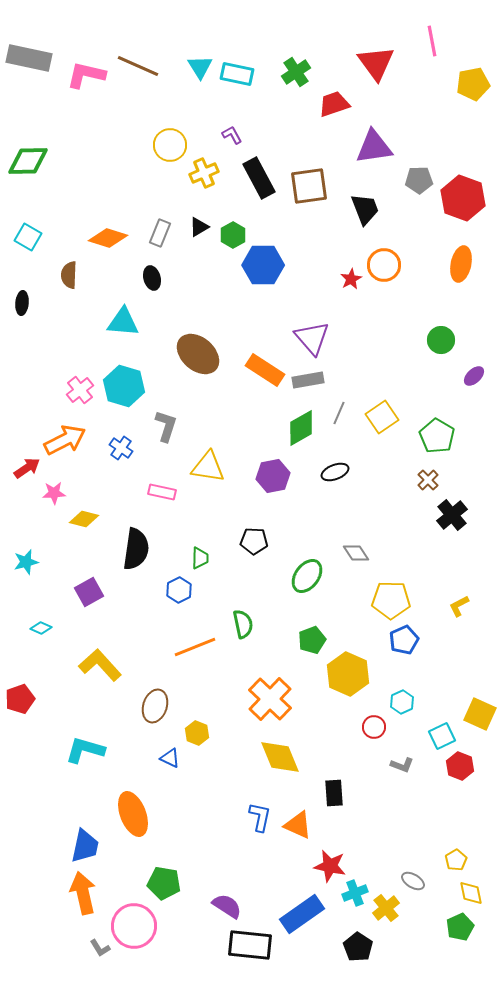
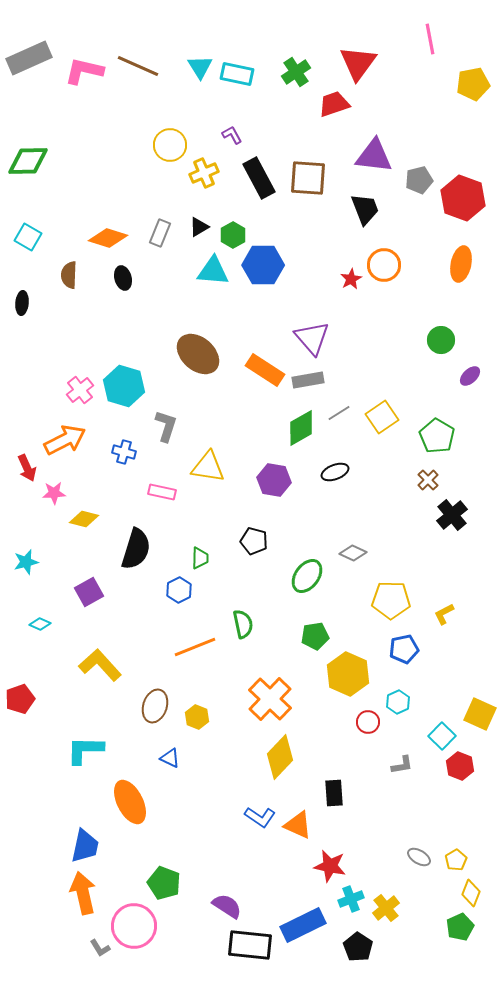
pink line at (432, 41): moved 2 px left, 2 px up
gray rectangle at (29, 58): rotated 36 degrees counterclockwise
red triangle at (376, 63): moved 18 px left; rotated 12 degrees clockwise
pink L-shape at (86, 75): moved 2 px left, 4 px up
purple triangle at (374, 147): moved 9 px down; rotated 15 degrees clockwise
gray pentagon at (419, 180): rotated 12 degrees counterclockwise
brown square at (309, 186): moved 1 px left, 8 px up; rotated 12 degrees clockwise
black ellipse at (152, 278): moved 29 px left
cyan triangle at (123, 322): moved 90 px right, 51 px up
purple ellipse at (474, 376): moved 4 px left
gray line at (339, 413): rotated 35 degrees clockwise
blue cross at (121, 448): moved 3 px right, 4 px down; rotated 20 degrees counterclockwise
red arrow at (27, 468): rotated 100 degrees clockwise
purple hexagon at (273, 476): moved 1 px right, 4 px down; rotated 20 degrees clockwise
black pentagon at (254, 541): rotated 12 degrees clockwise
black semicircle at (136, 549): rotated 9 degrees clockwise
gray diamond at (356, 553): moved 3 px left; rotated 32 degrees counterclockwise
yellow L-shape at (459, 606): moved 15 px left, 8 px down
cyan diamond at (41, 628): moved 1 px left, 4 px up
green pentagon at (312, 640): moved 3 px right, 4 px up; rotated 12 degrees clockwise
blue pentagon at (404, 640): moved 9 px down; rotated 12 degrees clockwise
cyan hexagon at (402, 702): moved 4 px left
red circle at (374, 727): moved 6 px left, 5 px up
yellow hexagon at (197, 733): moved 16 px up
cyan square at (442, 736): rotated 20 degrees counterclockwise
cyan L-shape at (85, 750): rotated 15 degrees counterclockwise
yellow diamond at (280, 757): rotated 66 degrees clockwise
gray L-shape at (402, 765): rotated 30 degrees counterclockwise
orange ellipse at (133, 814): moved 3 px left, 12 px up; rotated 6 degrees counterclockwise
blue L-shape at (260, 817): rotated 112 degrees clockwise
gray ellipse at (413, 881): moved 6 px right, 24 px up
green pentagon at (164, 883): rotated 12 degrees clockwise
cyan cross at (355, 893): moved 4 px left, 6 px down
yellow diamond at (471, 893): rotated 32 degrees clockwise
blue rectangle at (302, 914): moved 1 px right, 11 px down; rotated 9 degrees clockwise
